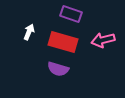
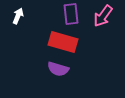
purple rectangle: rotated 65 degrees clockwise
white arrow: moved 11 px left, 16 px up
pink arrow: moved 24 px up; rotated 40 degrees counterclockwise
